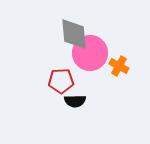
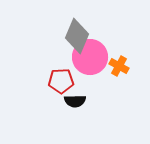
gray diamond: moved 3 px right, 2 px down; rotated 28 degrees clockwise
pink circle: moved 4 px down
